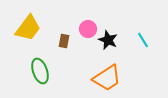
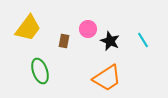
black star: moved 2 px right, 1 px down
